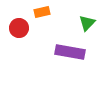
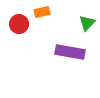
red circle: moved 4 px up
